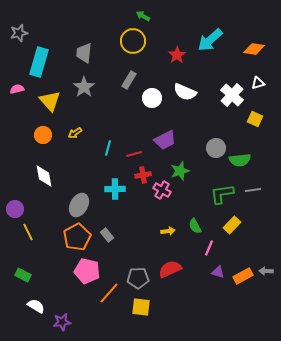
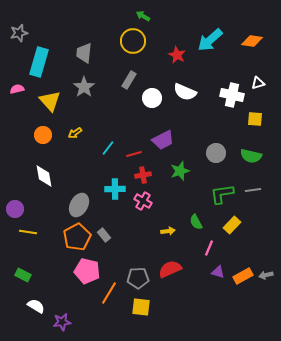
orange diamond at (254, 49): moved 2 px left, 8 px up
red star at (177, 55): rotated 12 degrees counterclockwise
white cross at (232, 95): rotated 30 degrees counterclockwise
yellow square at (255, 119): rotated 21 degrees counterclockwise
purple trapezoid at (165, 140): moved 2 px left
cyan line at (108, 148): rotated 21 degrees clockwise
gray circle at (216, 148): moved 5 px down
green semicircle at (240, 160): moved 11 px right, 4 px up; rotated 20 degrees clockwise
pink cross at (162, 190): moved 19 px left, 11 px down
green semicircle at (195, 226): moved 1 px right, 4 px up
yellow line at (28, 232): rotated 54 degrees counterclockwise
gray rectangle at (107, 235): moved 3 px left
gray arrow at (266, 271): moved 4 px down; rotated 16 degrees counterclockwise
orange line at (109, 293): rotated 10 degrees counterclockwise
